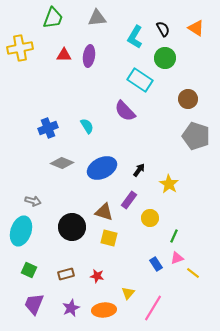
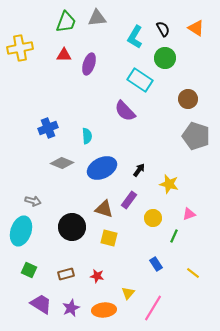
green trapezoid: moved 13 px right, 4 px down
purple ellipse: moved 8 px down; rotated 10 degrees clockwise
cyan semicircle: moved 10 px down; rotated 28 degrees clockwise
yellow star: rotated 18 degrees counterclockwise
brown triangle: moved 3 px up
yellow circle: moved 3 px right
pink triangle: moved 12 px right, 44 px up
purple trapezoid: moved 7 px right; rotated 100 degrees clockwise
